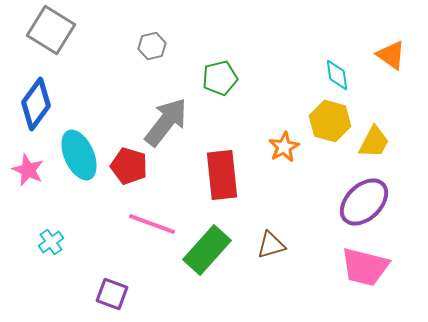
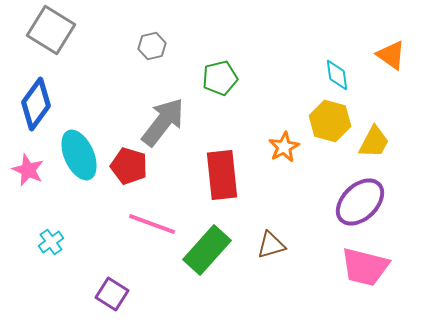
gray arrow: moved 3 px left
purple ellipse: moved 4 px left
purple square: rotated 12 degrees clockwise
